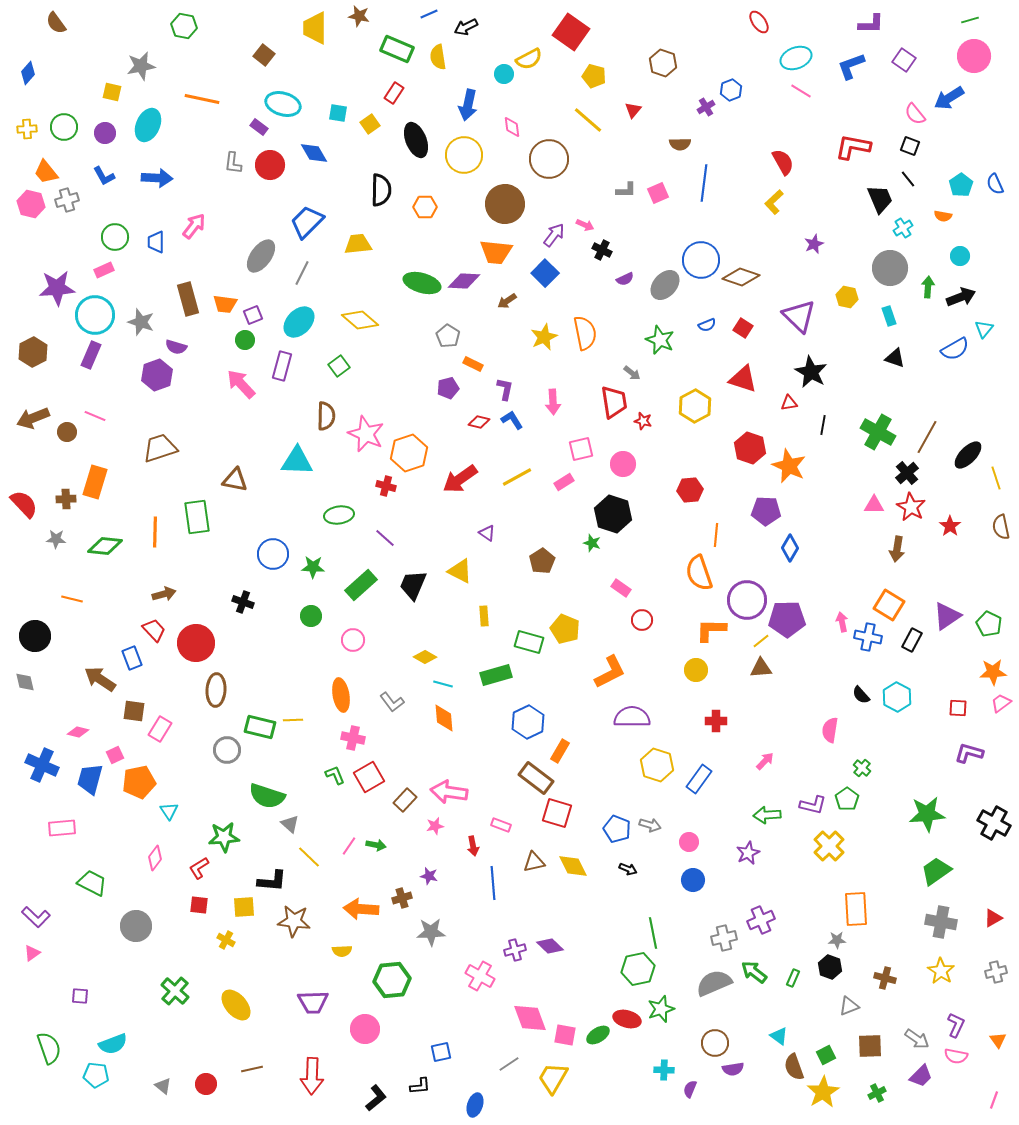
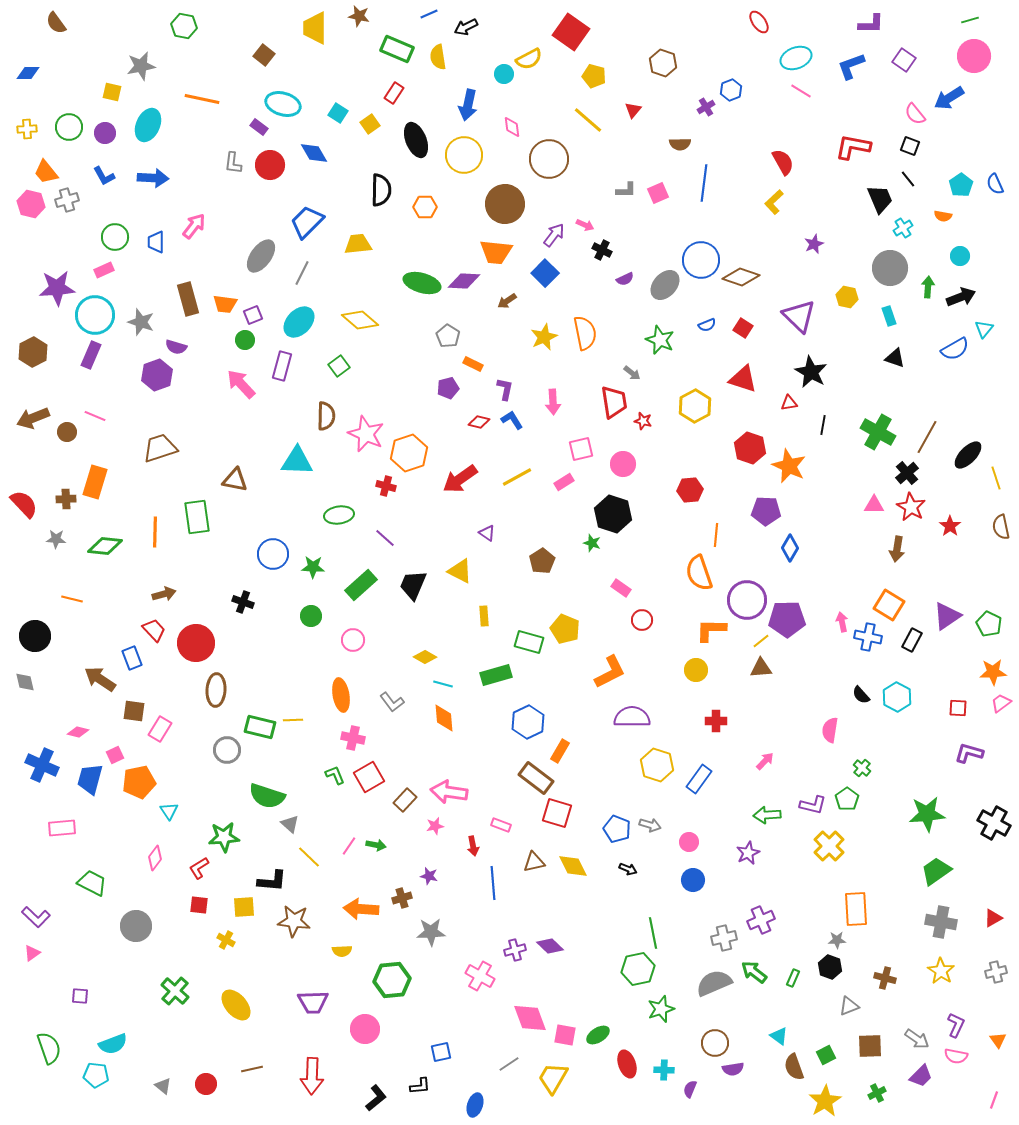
blue diamond at (28, 73): rotated 50 degrees clockwise
cyan square at (338, 113): rotated 24 degrees clockwise
green circle at (64, 127): moved 5 px right
blue arrow at (157, 178): moved 4 px left
red ellipse at (627, 1019): moved 45 px down; rotated 56 degrees clockwise
yellow star at (823, 1092): moved 2 px right, 9 px down
